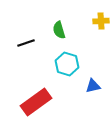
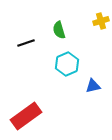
yellow cross: rotated 14 degrees counterclockwise
cyan hexagon: rotated 20 degrees clockwise
red rectangle: moved 10 px left, 14 px down
